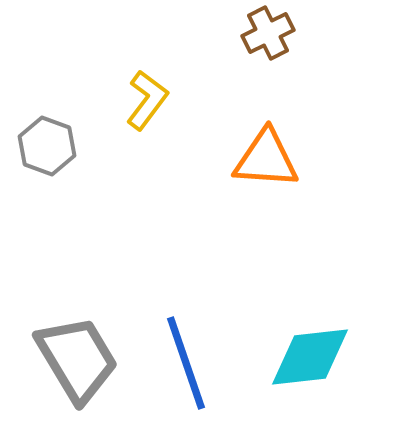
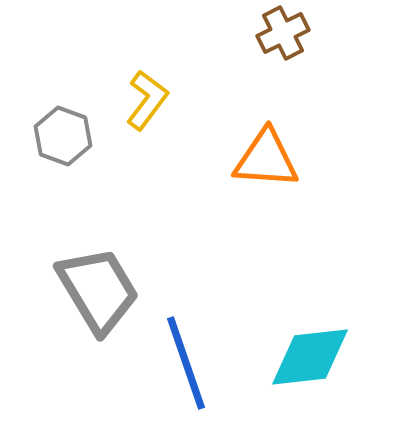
brown cross: moved 15 px right
gray hexagon: moved 16 px right, 10 px up
gray trapezoid: moved 21 px right, 69 px up
